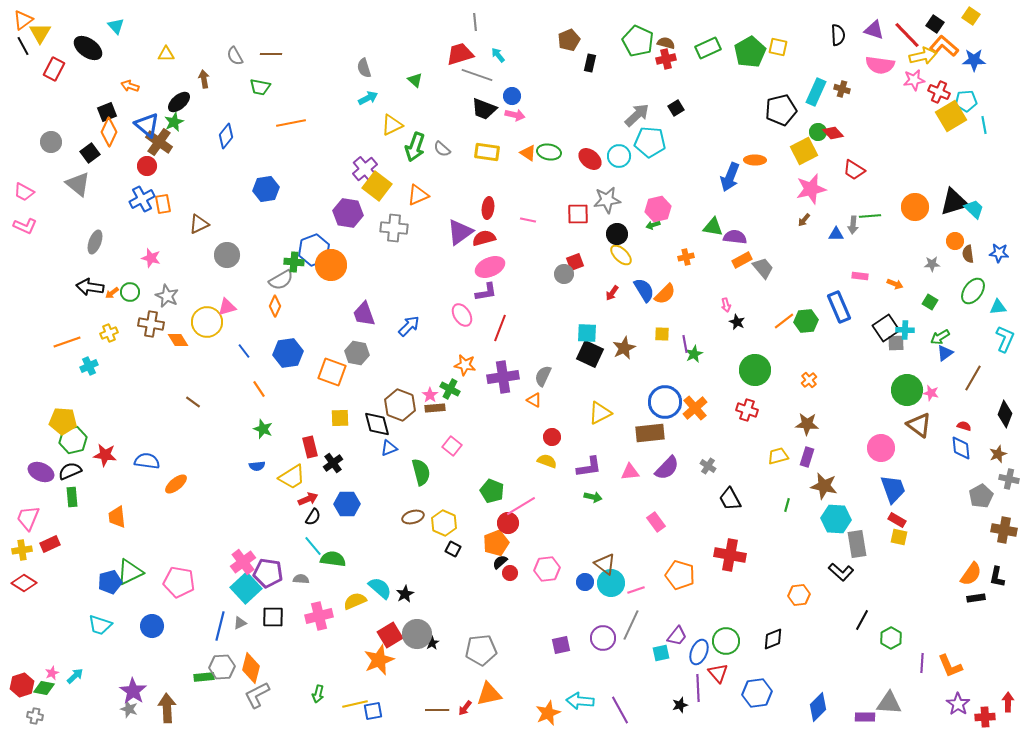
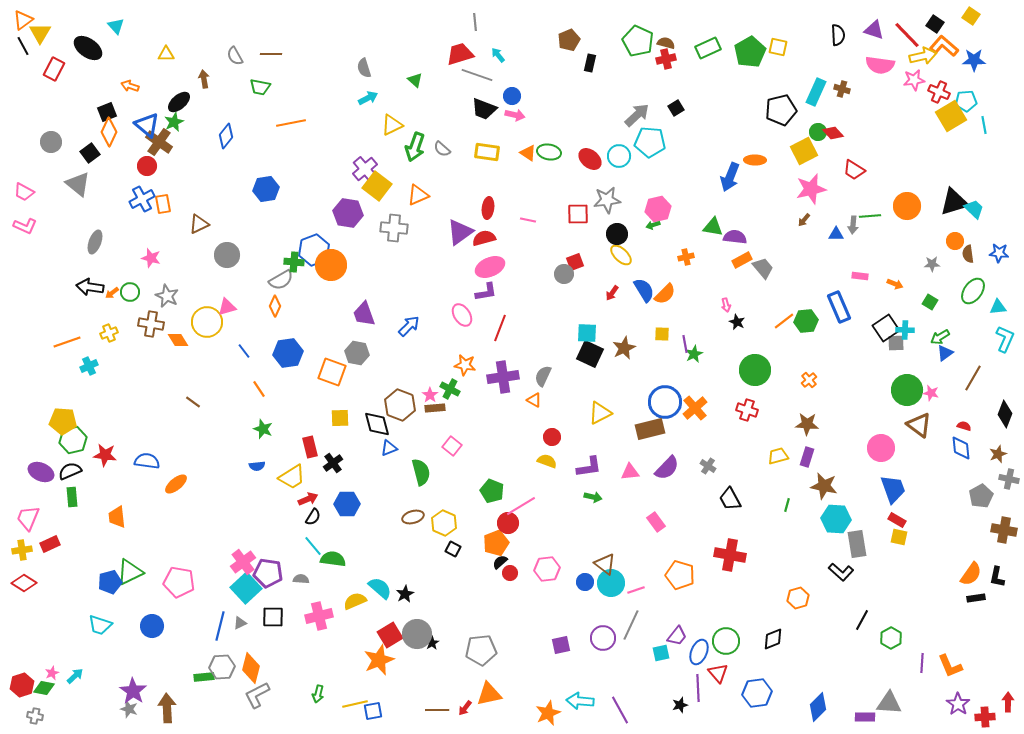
orange circle at (915, 207): moved 8 px left, 1 px up
brown rectangle at (650, 433): moved 4 px up; rotated 8 degrees counterclockwise
orange hexagon at (799, 595): moved 1 px left, 3 px down; rotated 10 degrees counterclockwise
